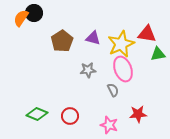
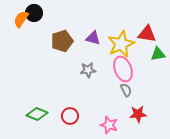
orange semicircle: moved 1 px down
brown pentagon: rotated 15 degrees clockwise
gray semicircle: moved 13 px right
